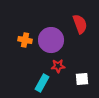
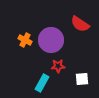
red semicircle: rotated 144 degrees clockwise
orange cross: rotated 16 degrees clockwise
